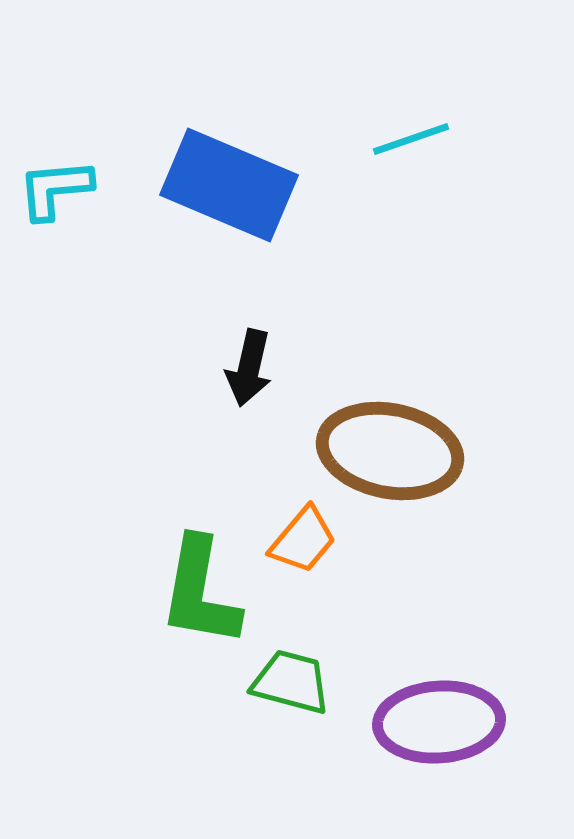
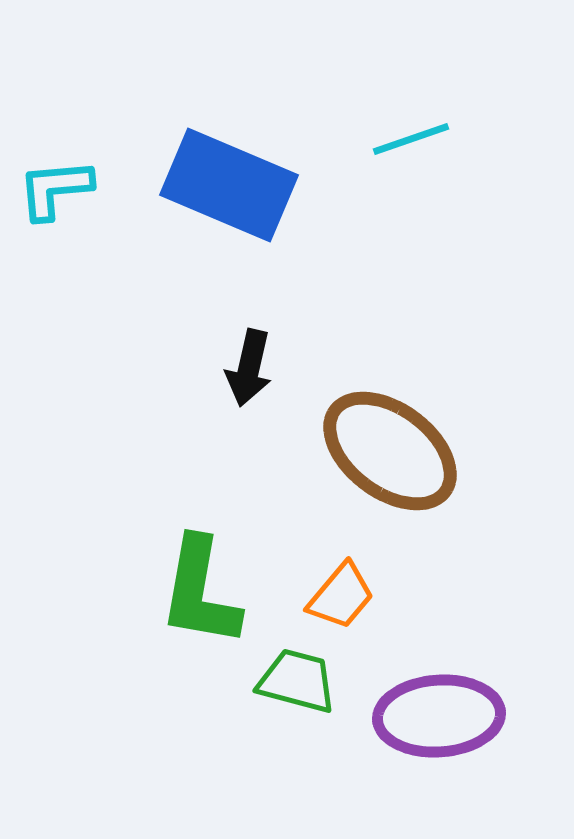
brown ellipse: rotated 26 degrees clockwise
orange trapezoid: moved 38 px right, 56 px down
green trapezoid: moved 6 px right, 1 px up
purple ellipse: moved 6 px up
